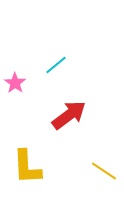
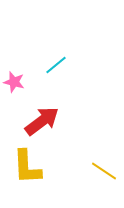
pink star: moved 1 px left, 1 px up; rotated 20 degrees counterclockwise
red arrow: moved 27 px left, 6 px down
